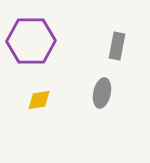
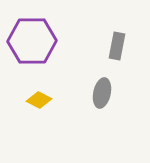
purple hexagon: moved 1 px right
yellow diamond: rotated 35 degrees clockwise
